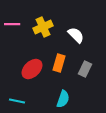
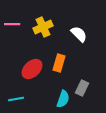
white semicircle: moved 3 px right, 1 px up
gray rectangle: moved 3 px left, 19 px down
cyan line: moved 1 px left, 2 px up; rotated 21 degrees counterclockwise
